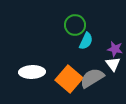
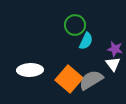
white ellipse: moved 2 px left, 2 px up
gray semicircle: moved 1 px left, 2 px down
